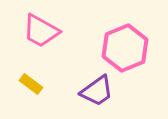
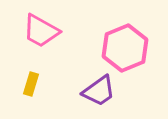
yellow rectangle: rotated 70 degrees clockwise
purple trapezoid: moved 2 px right
